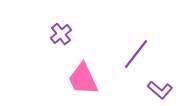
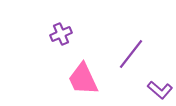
purple cross: rotated 15 degrees clockwise
purple line: moved 5 px left
